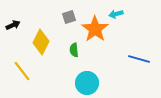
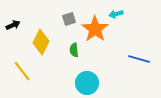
gray square: moved 2 px down
